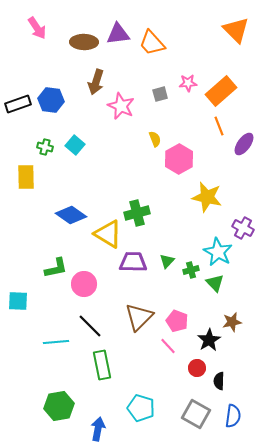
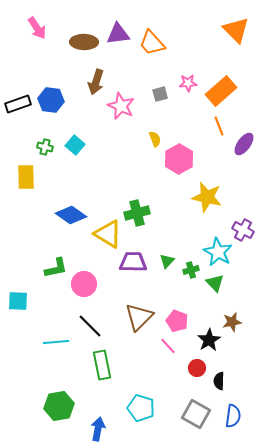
purple cross at (243, 228): moved 2 px down
